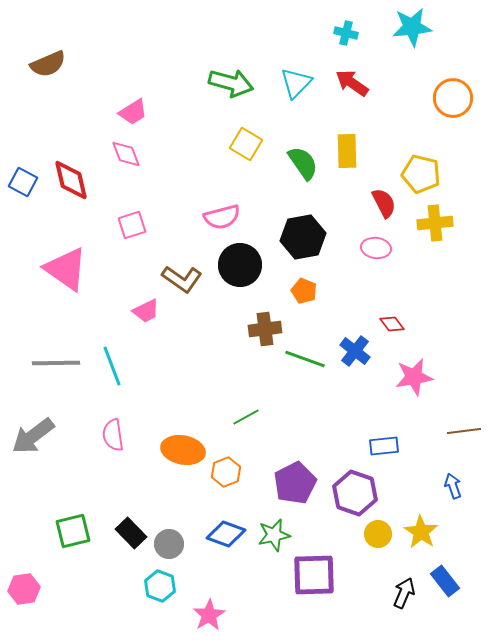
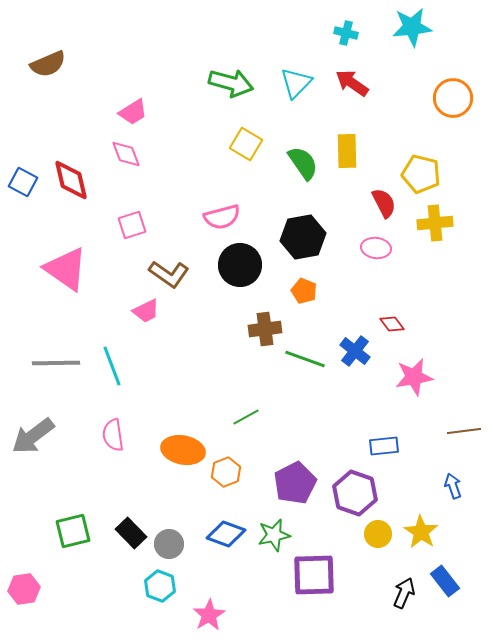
brown L-shape at (182, 279): moved 13 px left, 5 px up
